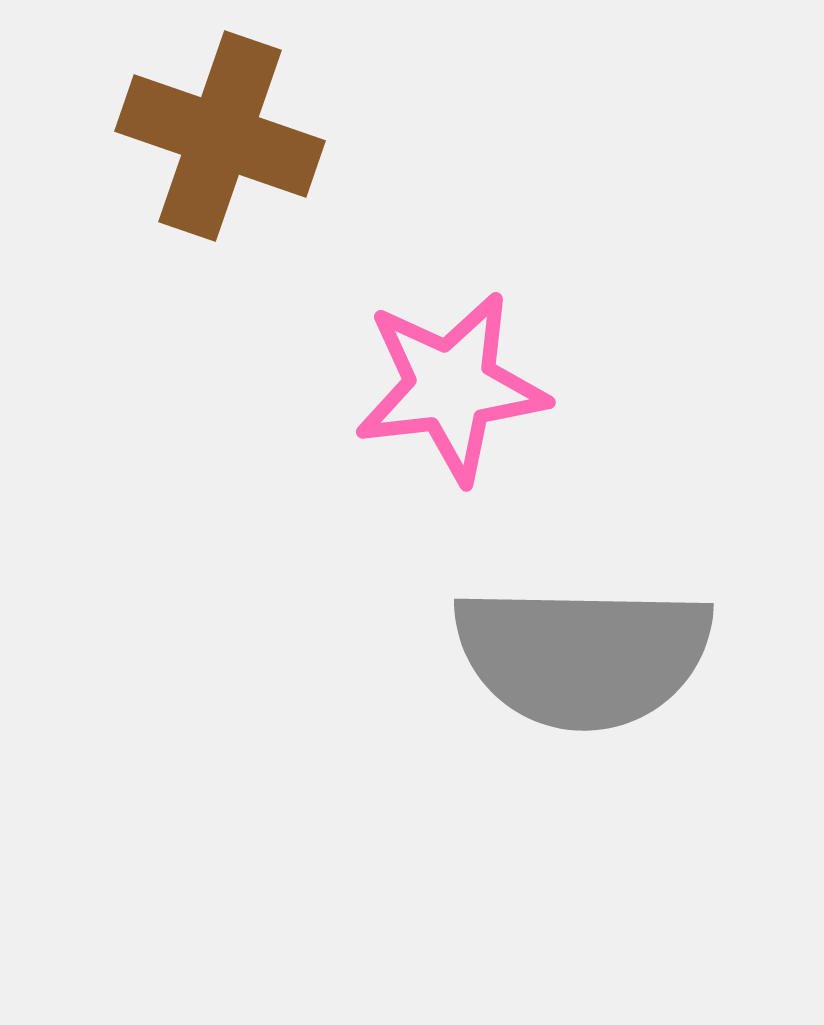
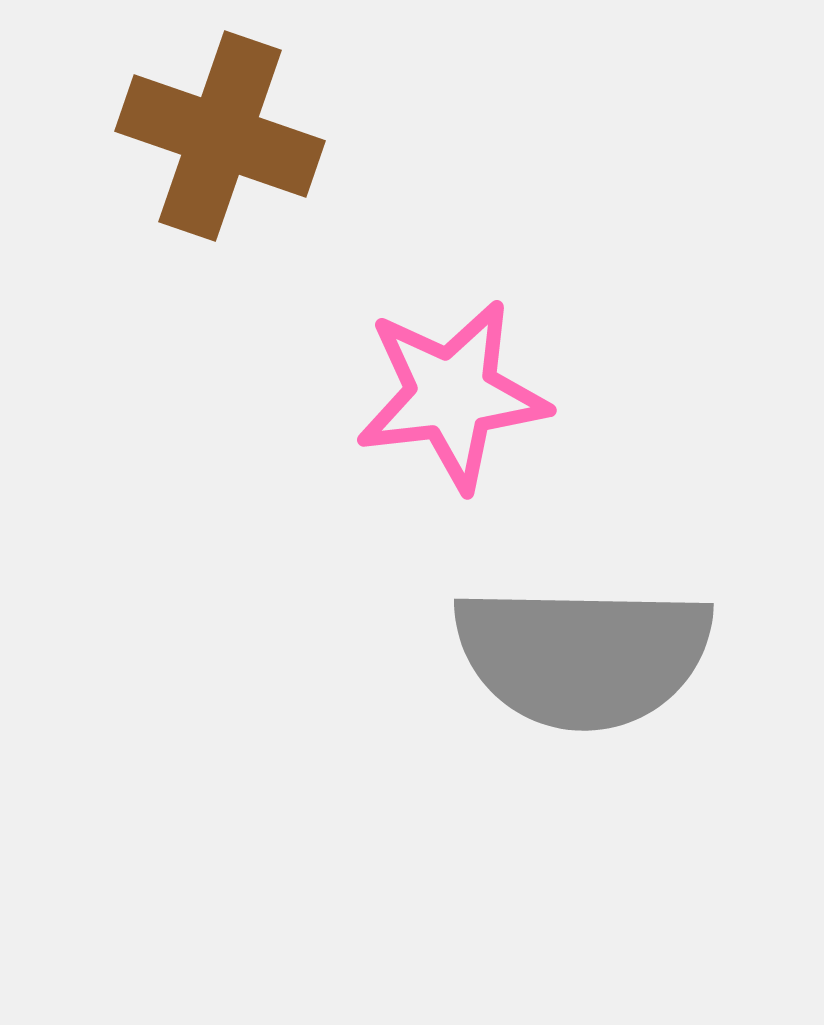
pink star: moved 1 px right, 8 px down
